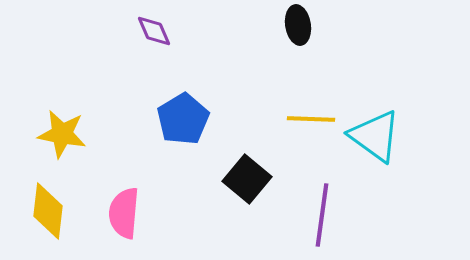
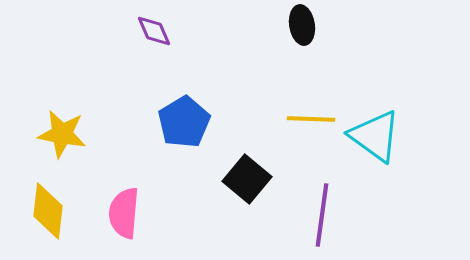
black ellipse: moved 4 px right
blue pentagon: moved 1 px right, 3 px down
